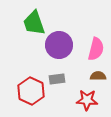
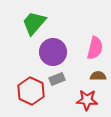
green trapezoid: rotated 60 degrees clockwise
purple circle: moved 6 px left, 7 px down
pink semicircle: moved 1 px left, 1 px up
gray rectangle: rotated 14 degrees counterclockwise
